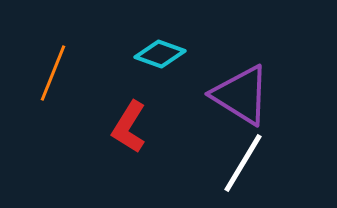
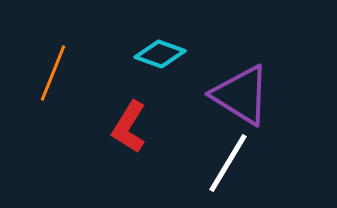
white line: moved 15 px left
